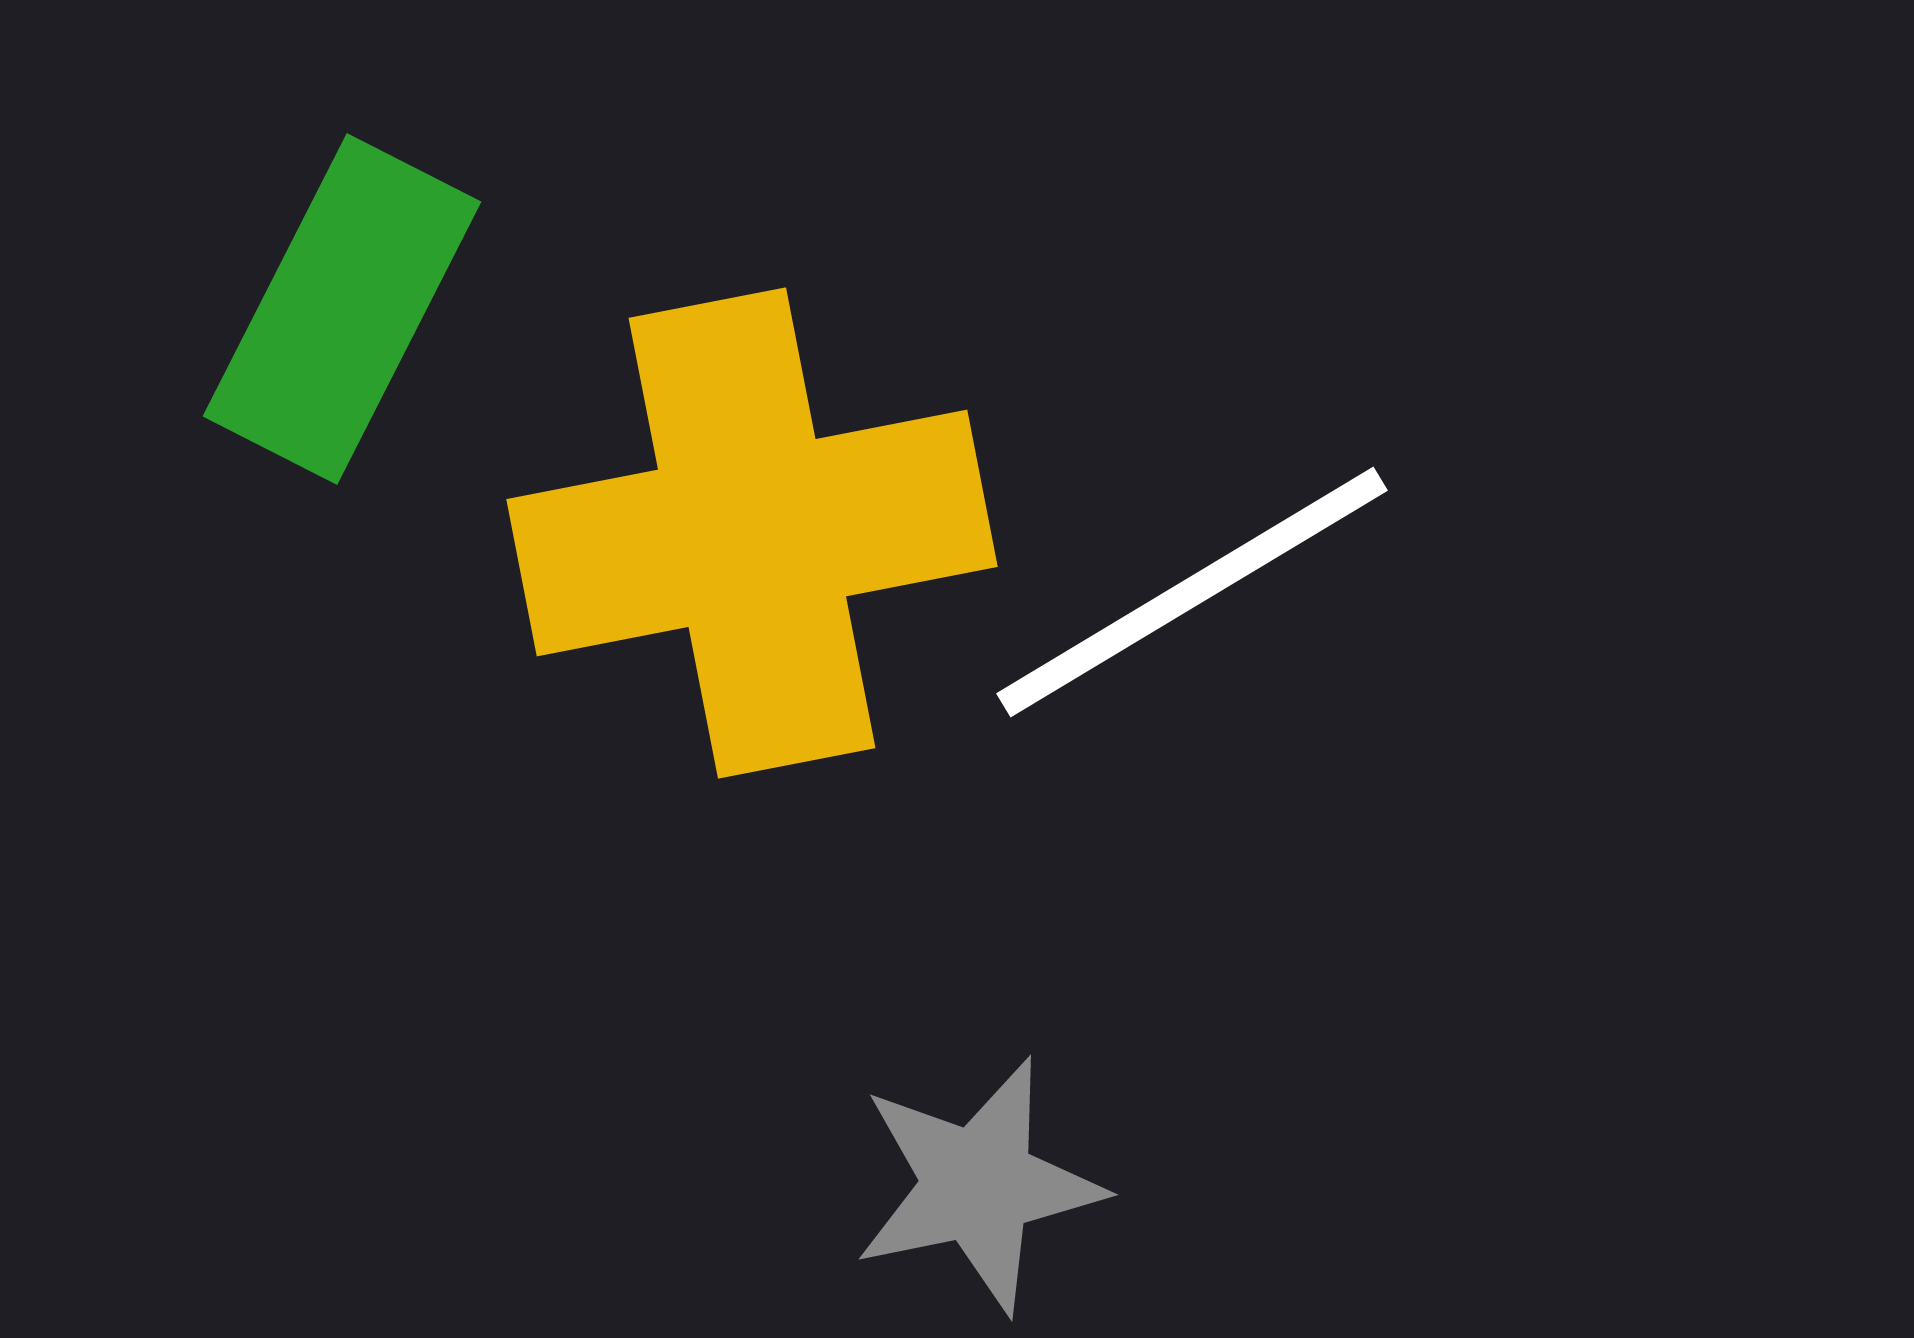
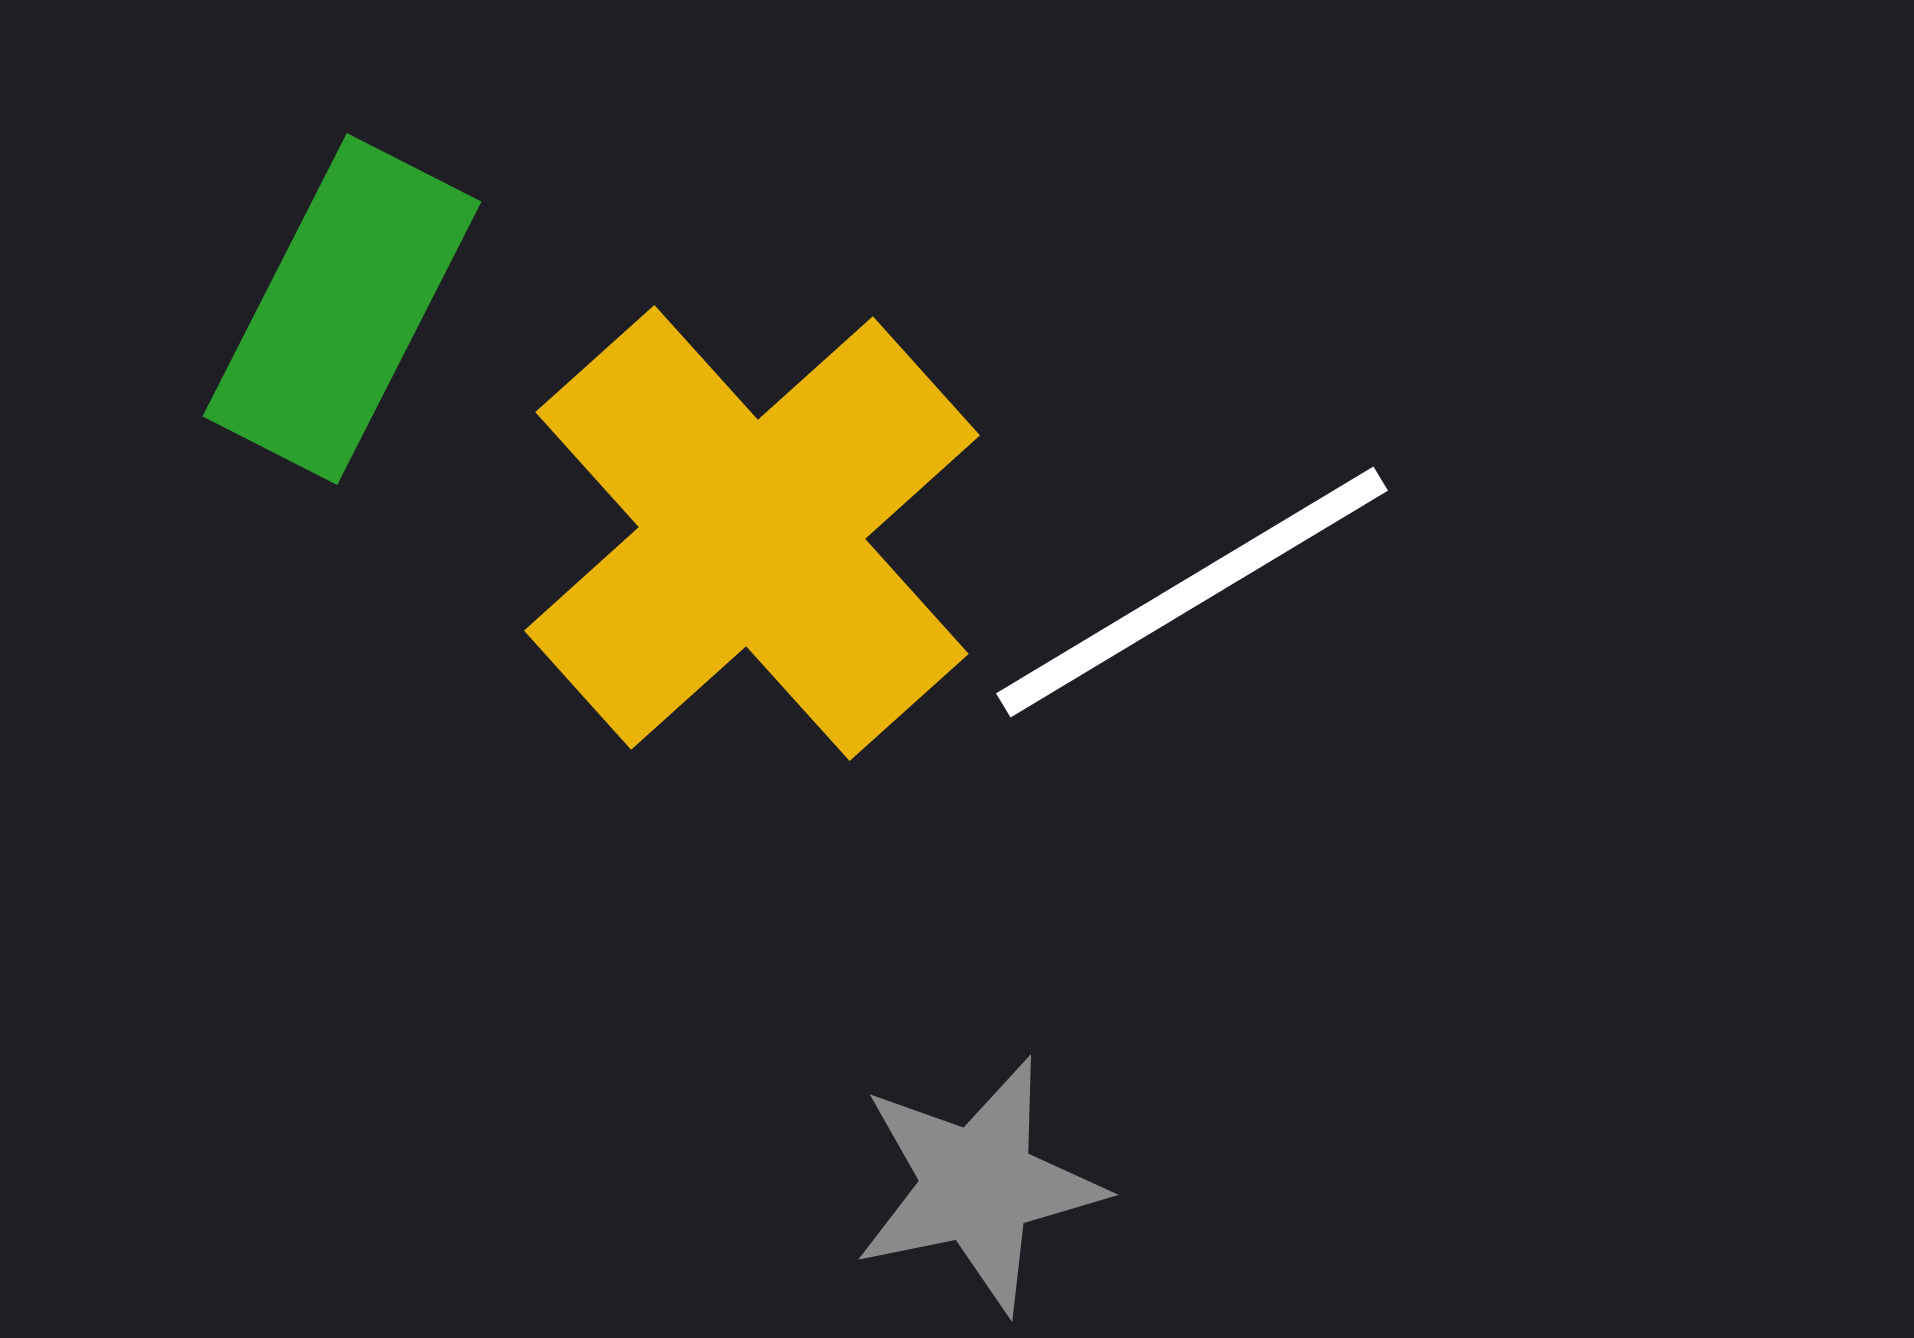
yellow cross: rotated 31 degrees counterclockwise
